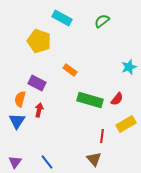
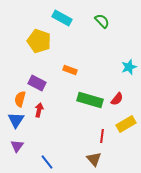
green semicircle: rotated 84 degrees clockwise
orange rectangle: rotated 16 degrees counterclockwise
blue triangle: moved 1 px left, 1 px up
purple triangle: moved 2 px right, 16 px up
